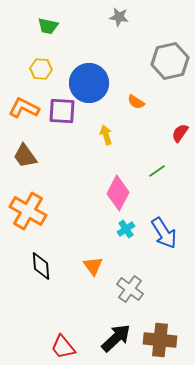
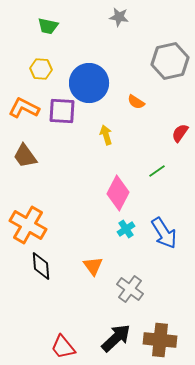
orange cross: moved 14 px down
